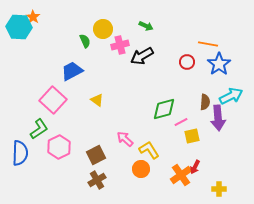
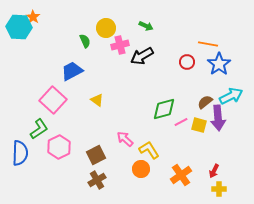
yellow circle: moved 3 px right, 1 px up
brown semicircle: rotated 133 degrees counterclockwise
yellow square: moved 7 px right, 11 px up; rotated 28 degrees clockwise
red arrow: moved 19 px right, 4 px down
